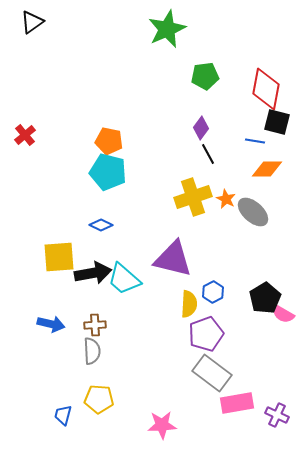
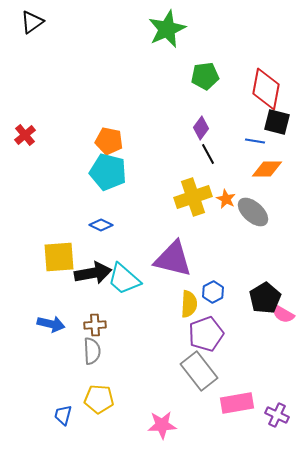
gray rectangle: moved 13 px left, 2 px up; rotated 15 degrees clockwise
